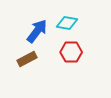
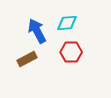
cyan diamond: rotated 15 degrees counterclockwise
blue arrow: rotated 65 degrees counterclockwise
